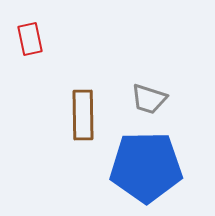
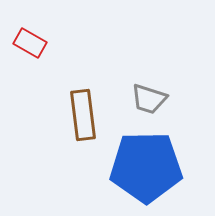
red rectangle: moved 4 px down; rotated 48 degrees counterclockwise
brown rectangle: rotated 6 degrees counterclockwise
